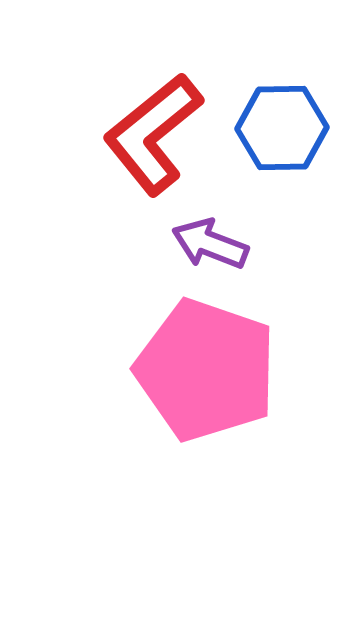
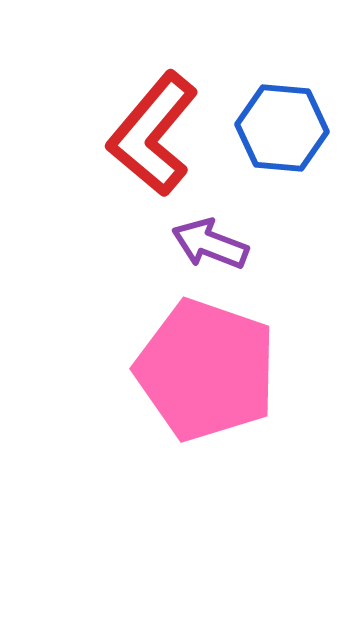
blue hexagon: rotated 6 degrees clockwise
red L-shape: rotated 11 degrees counterclockwise
